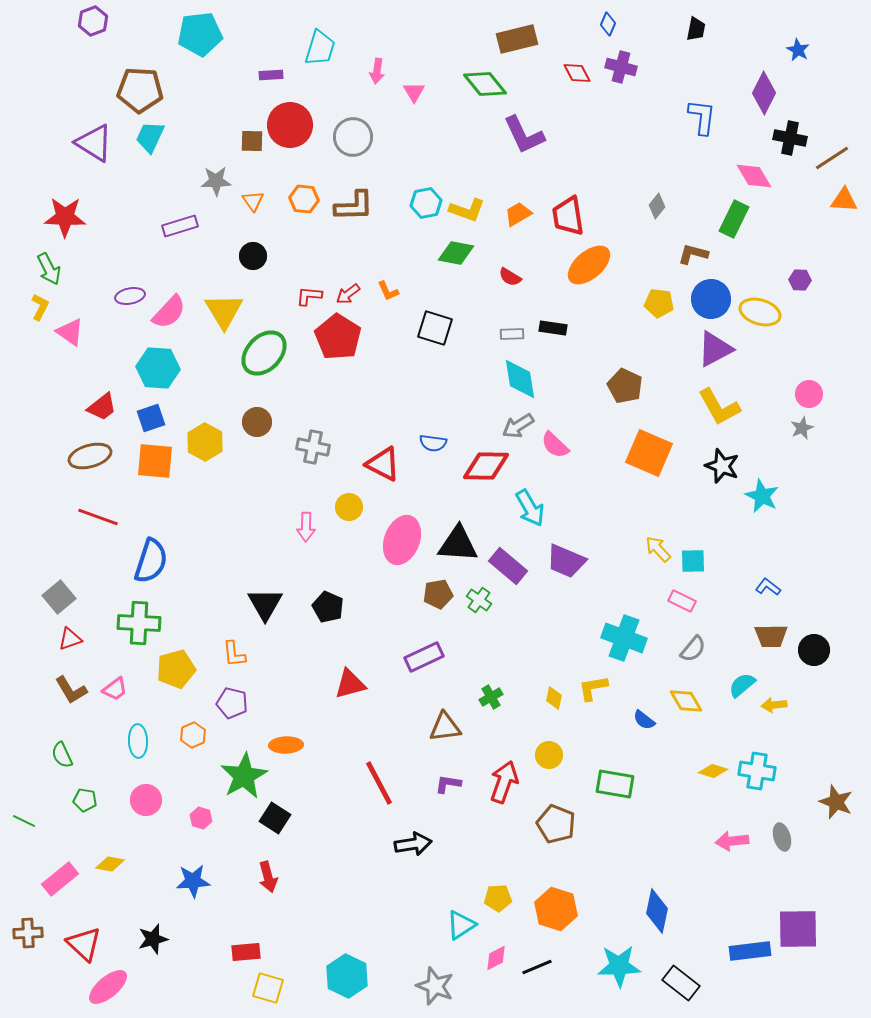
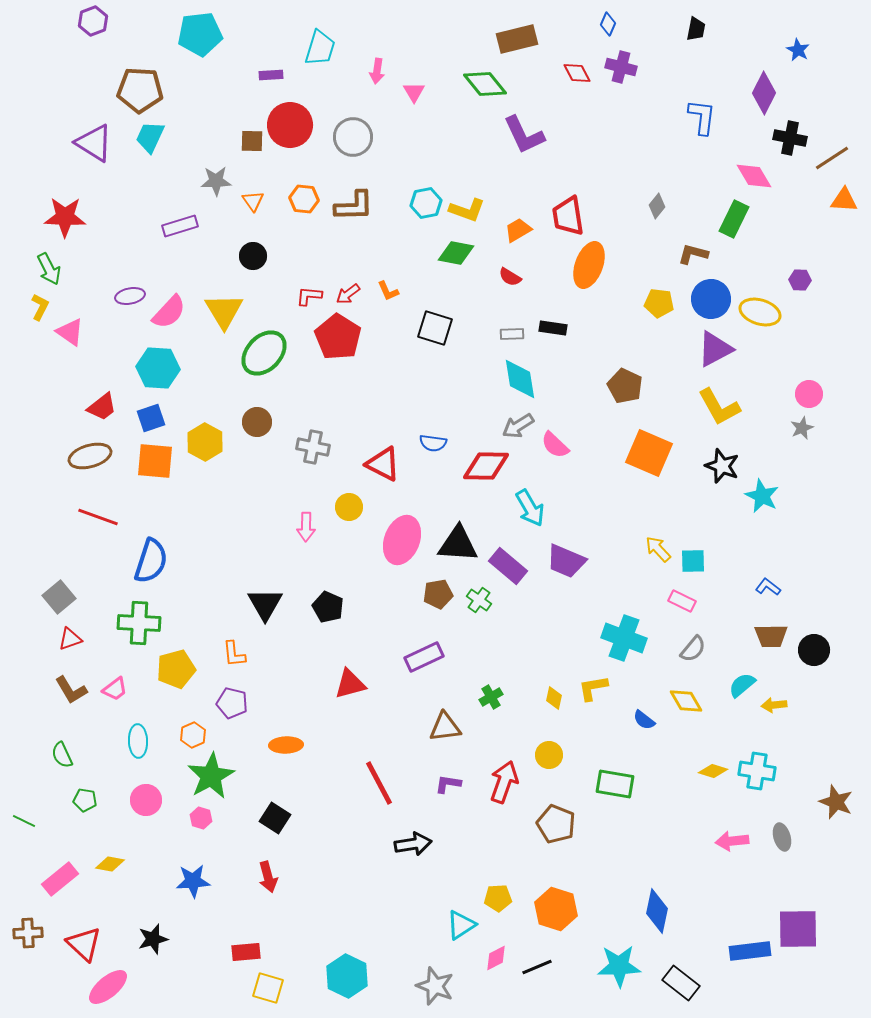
orange trapezoid at (518, 214): moved 16 px down
orange ellipse at (589, 265): rotated 30 degrees counterclockwise
green star at (244, 776): moved 33 px left
